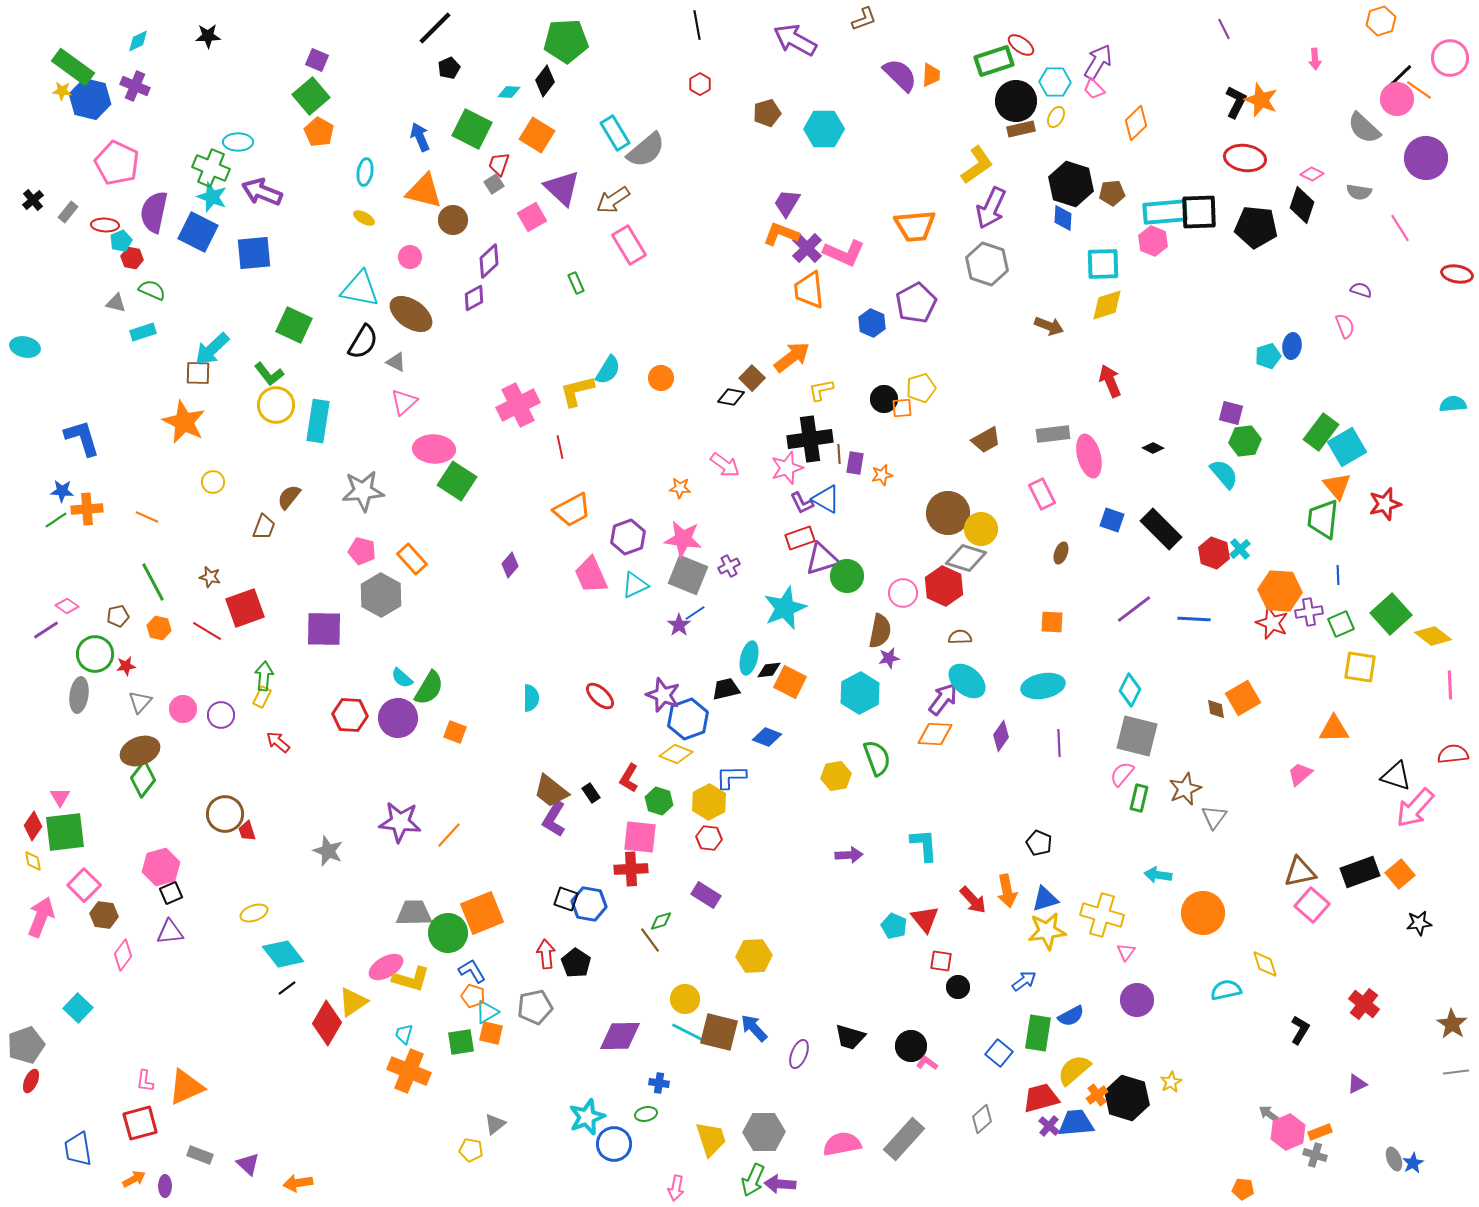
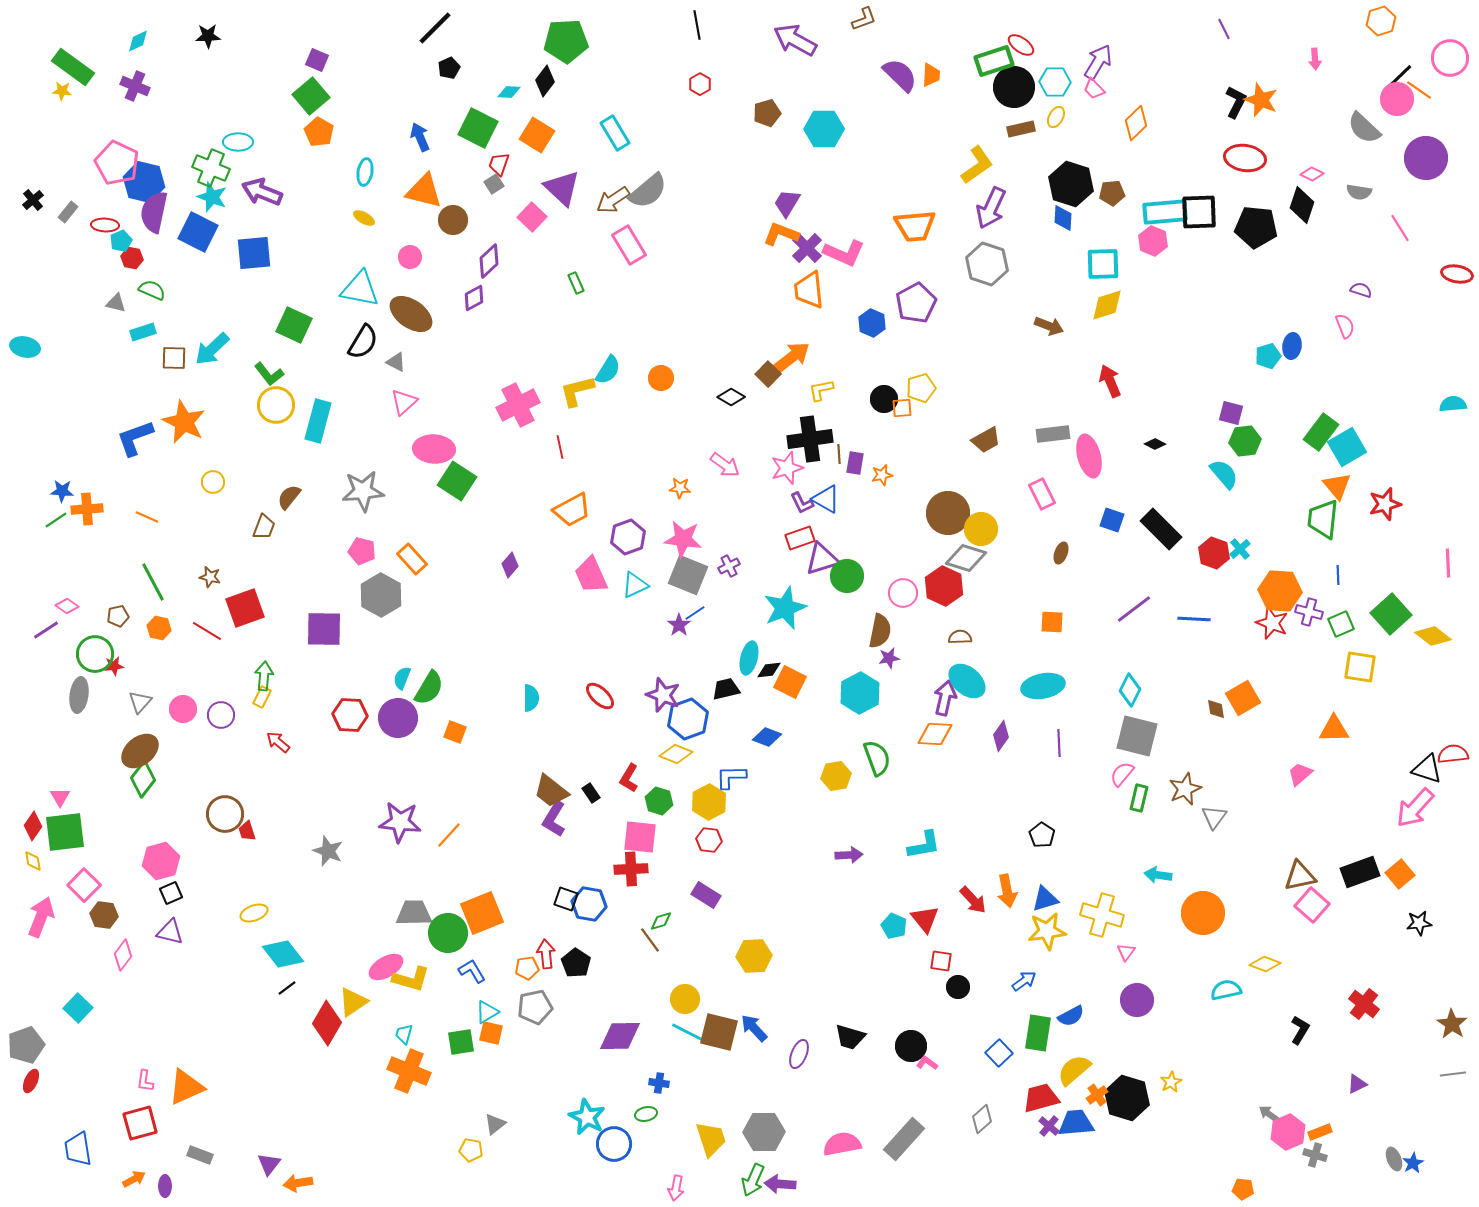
blue hexagon at (90, 99): moved 54 px right, 83 px down
black circle at (1016, 101): moved 2 px left, 14 px up
green square at (472, 129): moved 6 px right, 1 px up
gray semicircle at (646, 150): moved 2 px right, 41 px down
pink square at (532, 217): rotated 16 degrees counterclockwise
brown square at (198, 373): moved 24 px left, 15 px up
brown square at (752, 378): moved 16 px right, 4 px up
black diamond at (731, 397): rotated 20 degrees clockwise
cyan rectangle at (318, 421): rotated 6 degrees clockwise
blue L-shape at (82, 438): moved 53 px right; rotated 93 degrees counterclockwise
black diamond at (1153, 448): moved 2 px right, 4 px up
purple cross at (1309, 612): rotated 24 degrees clockwise
red star at (126, 666): moved 12 px left
cyan semicircle at (402, 678): rotated 70 degrees clockwise
pink line at (1450, 685): moved 2 px left, 122 px up
purple arrow at (943, 699): moved 2 px right, 1 px up; rotated 24 degrees counterclockwise
brown ellipse at (140, 751): rotated 18 degrees counterclockwise
black triangle at (1396, 776): moved 31 px right, 7 px up
red hexagon at (709, 838): moved 2 px down
black pentagon at (1039, 843): moved 3 px right, 8 px up; rotated 10 degrees clockwise
cyan L-shape at (924, 845): rotated 84 degrees clockwise
pink hexagon at (161, 867): moved 6 px up
brown triangle at (1300, 872): moved 4 px down
purple triangle at (170, 932): rotated 20 degrees clockwise
yellow diamond at (1265, 964): rotated 52 degrees counterclockwise
orange pentagon at (473, 996): moved 54 px right, 28 px up; rotated 25 degrees counterclockwise
blue square at (999, 1053): rotated 8 degrees clockwise
gray line at (1456, 1072): moved 3 px left, 2 px down
cyan star at (587, 1117): rotated 24 degrees counterclockwise
purple triangle at (248, 1164): moved 21 px right; rotated 25 degrees clockwise
